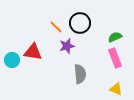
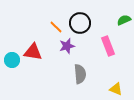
green semicircle: moved 9 px right, 17 px up
pink rectangle: moved 7 px left, 12 px up
